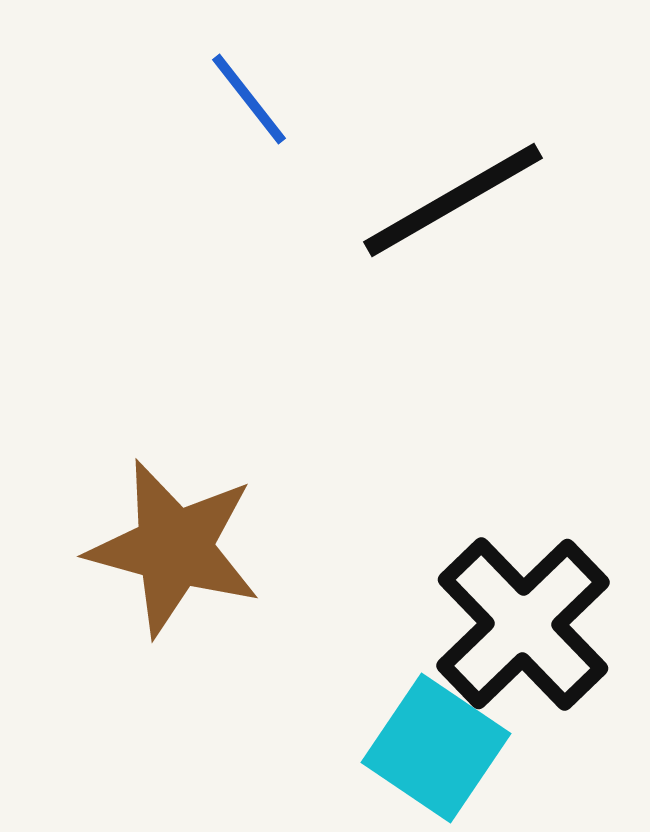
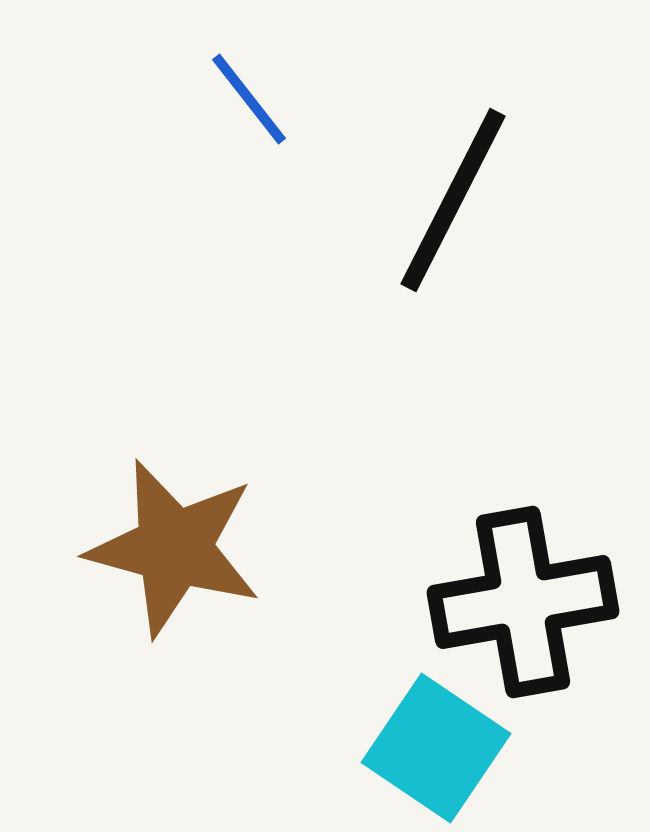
black line: rotated 33 degrees counterclockwise
black cross: moved 22 px up; rotated 34 degrees clockwise
